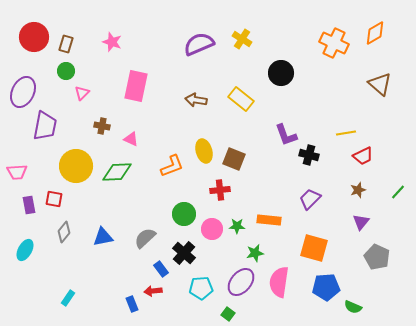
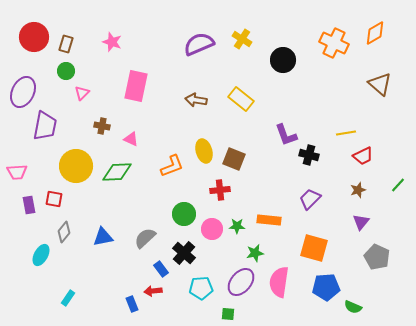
black circle at (281, 73): moved 2 px right, 13 px up
green line at (398, 192): moved 7 px up
cyan ellipse at (25, 250): moved 16 px right, 5 px down
green square at (228, 314): rotated 32 degrees counterclockwise
